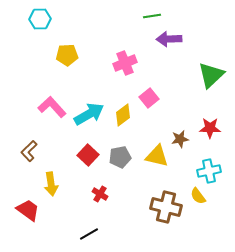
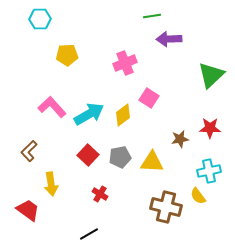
pink square: rotated 18 degrees counterclockwise
yellow triangle: moved 5 px left, 6 px down; rotated 10 degrees counterclockwise
